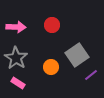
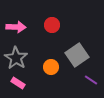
purple line: moved 5 px down; rotated 72 degrees clockwise
